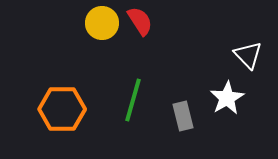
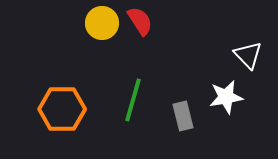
white star: moved 1 px left, 1 px up; rotated 20 degrees clockwise
